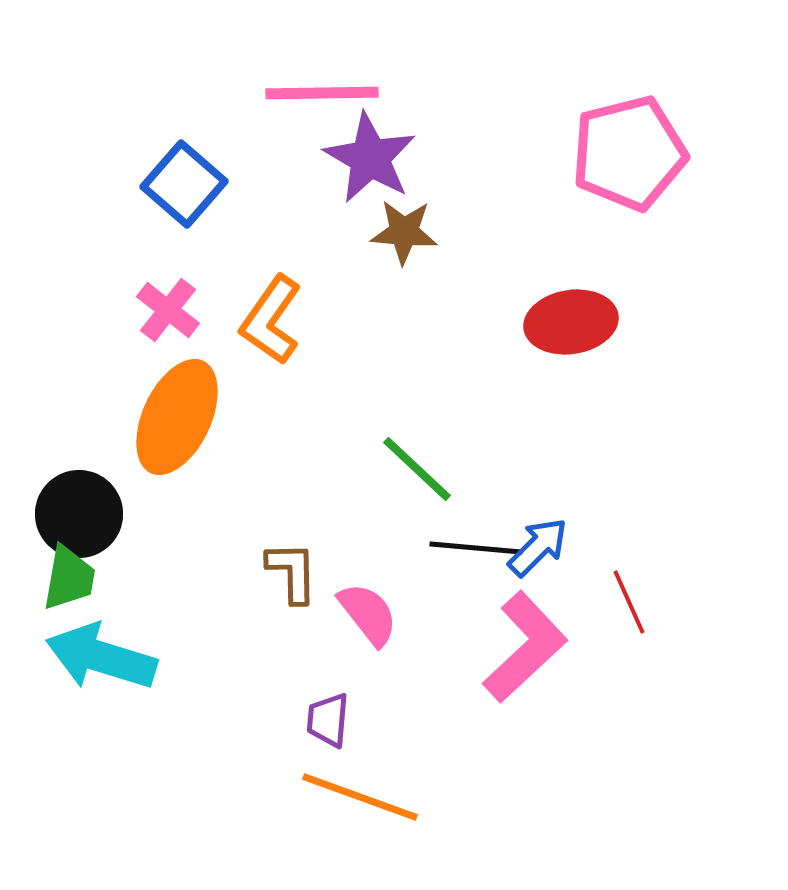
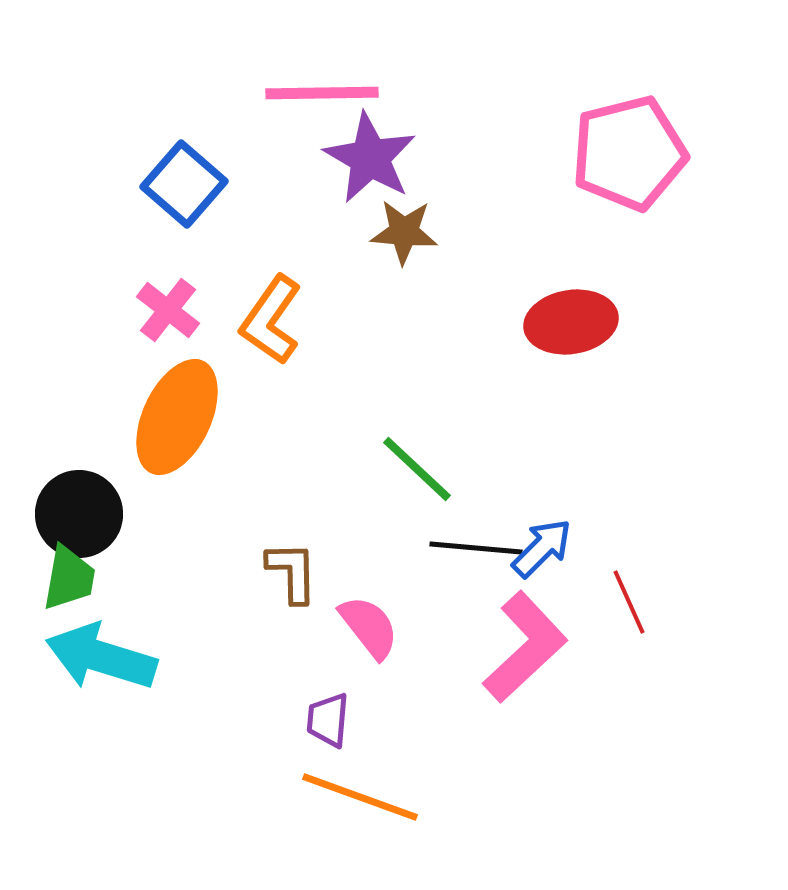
blue arrow: moved 4 px right, 1 px down
pink semicircle: moved 1 px right, 13 px down
